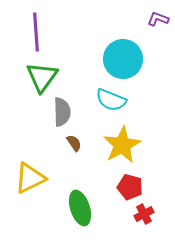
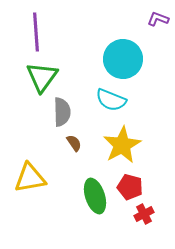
yellow triangle: rotated 16 degrees clockwise
green ellipse: moved 15 px right, 12 px up
